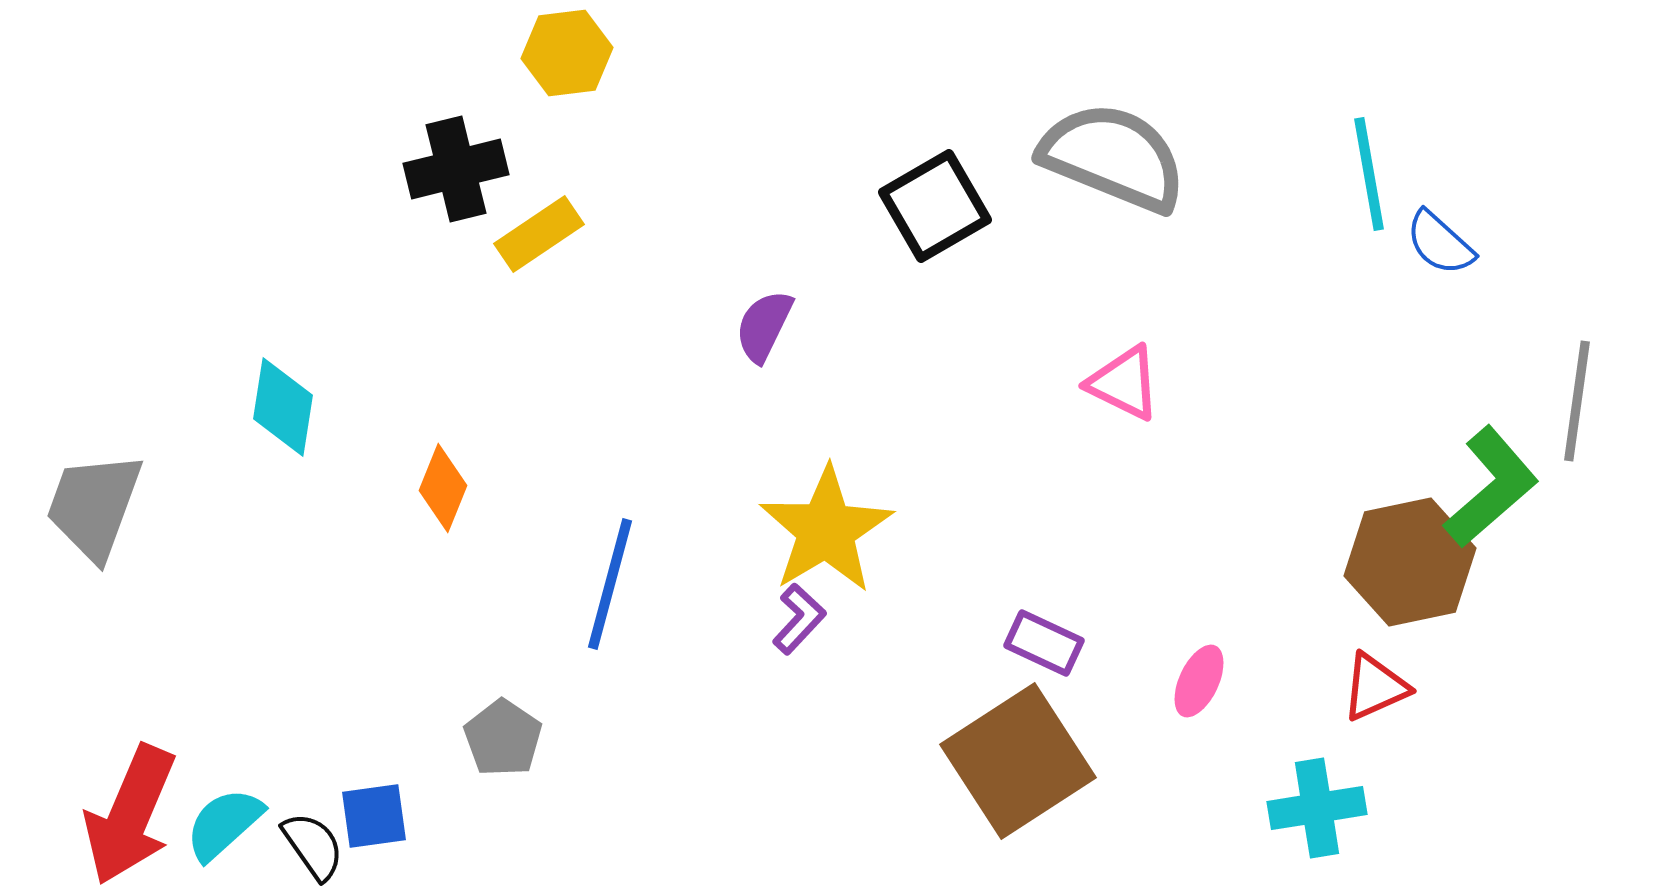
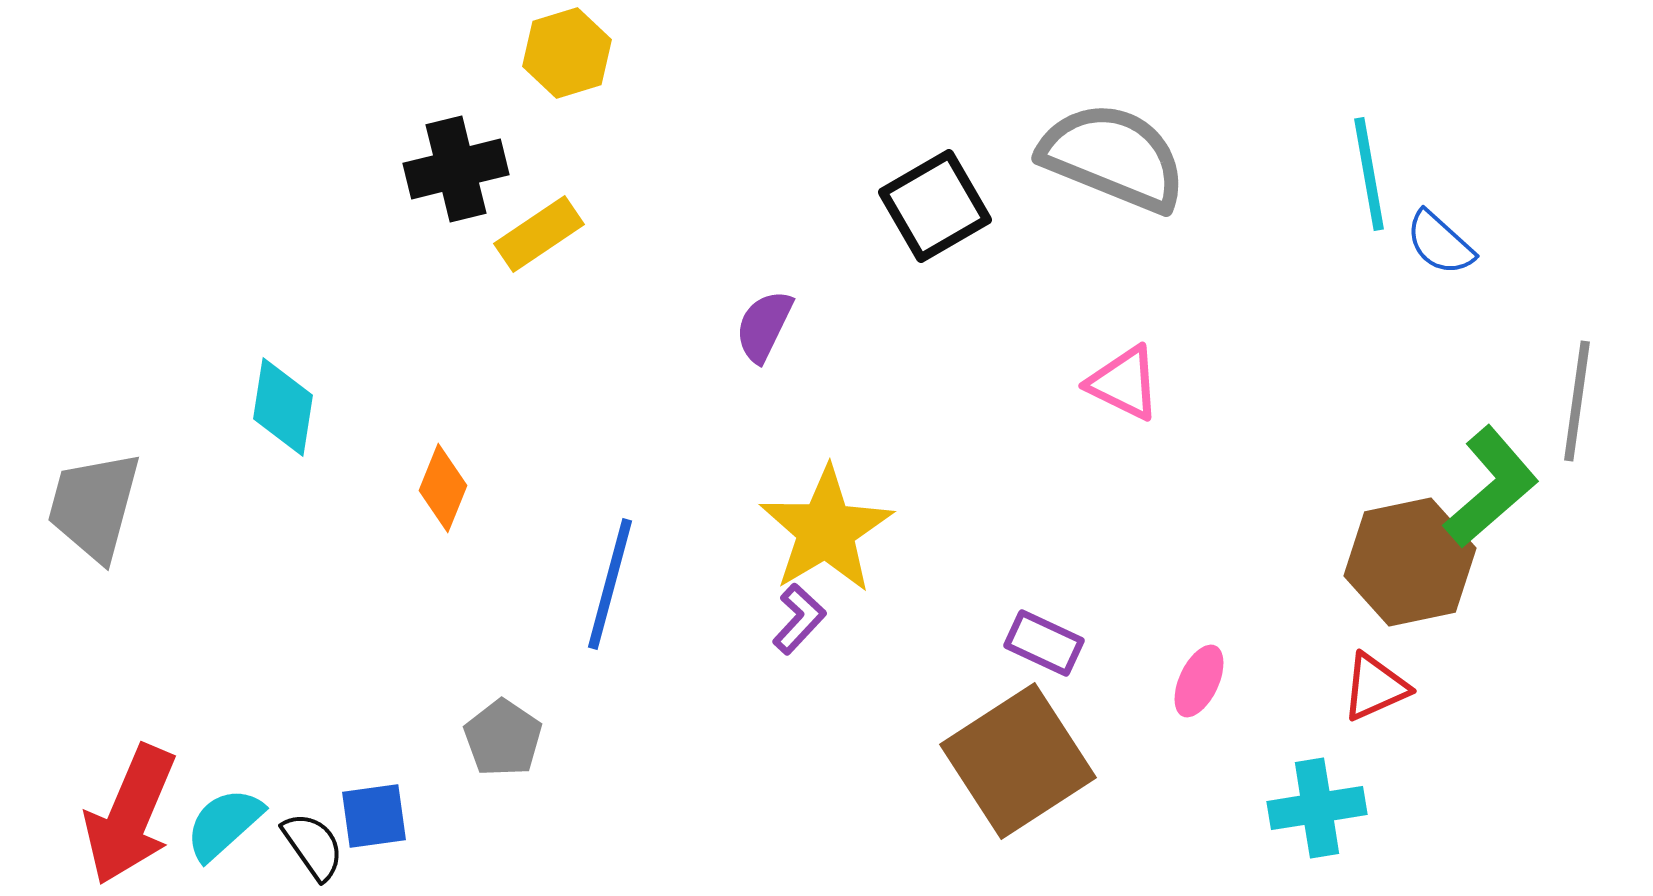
yellow hexagon: rotated 10 degrees counterclockwise
gray trapezoid: rotated 5 degrees counterclockwise
